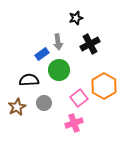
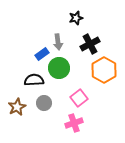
green circle: moved 2 px up
black semicircle: moved 5 px right
orange hexagon: moved 16 px up
